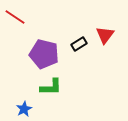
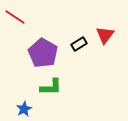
purple pentagon: moved 1 px left, 1 px up; rotated 16 degrees clockwise
